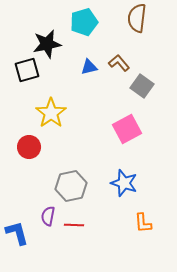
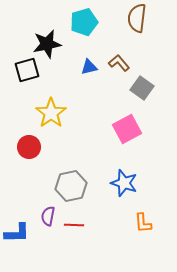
gray square: moved 2 px down
blue L-shape: rotated 104 degrees clockwise
